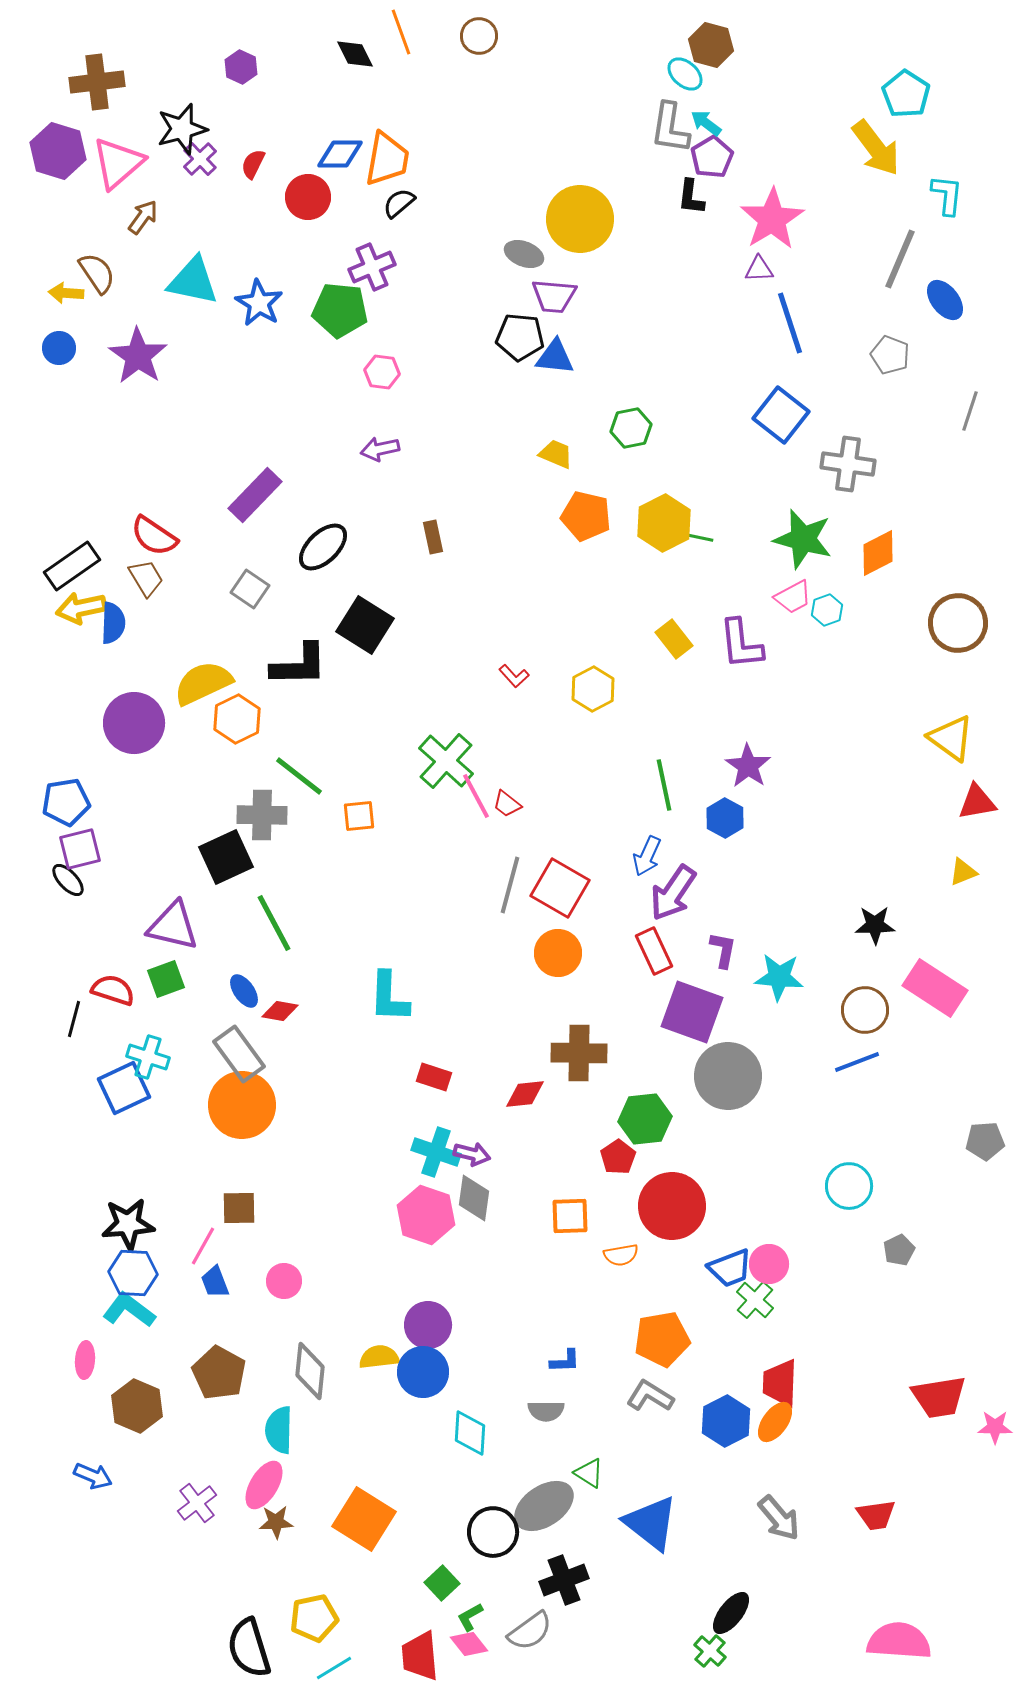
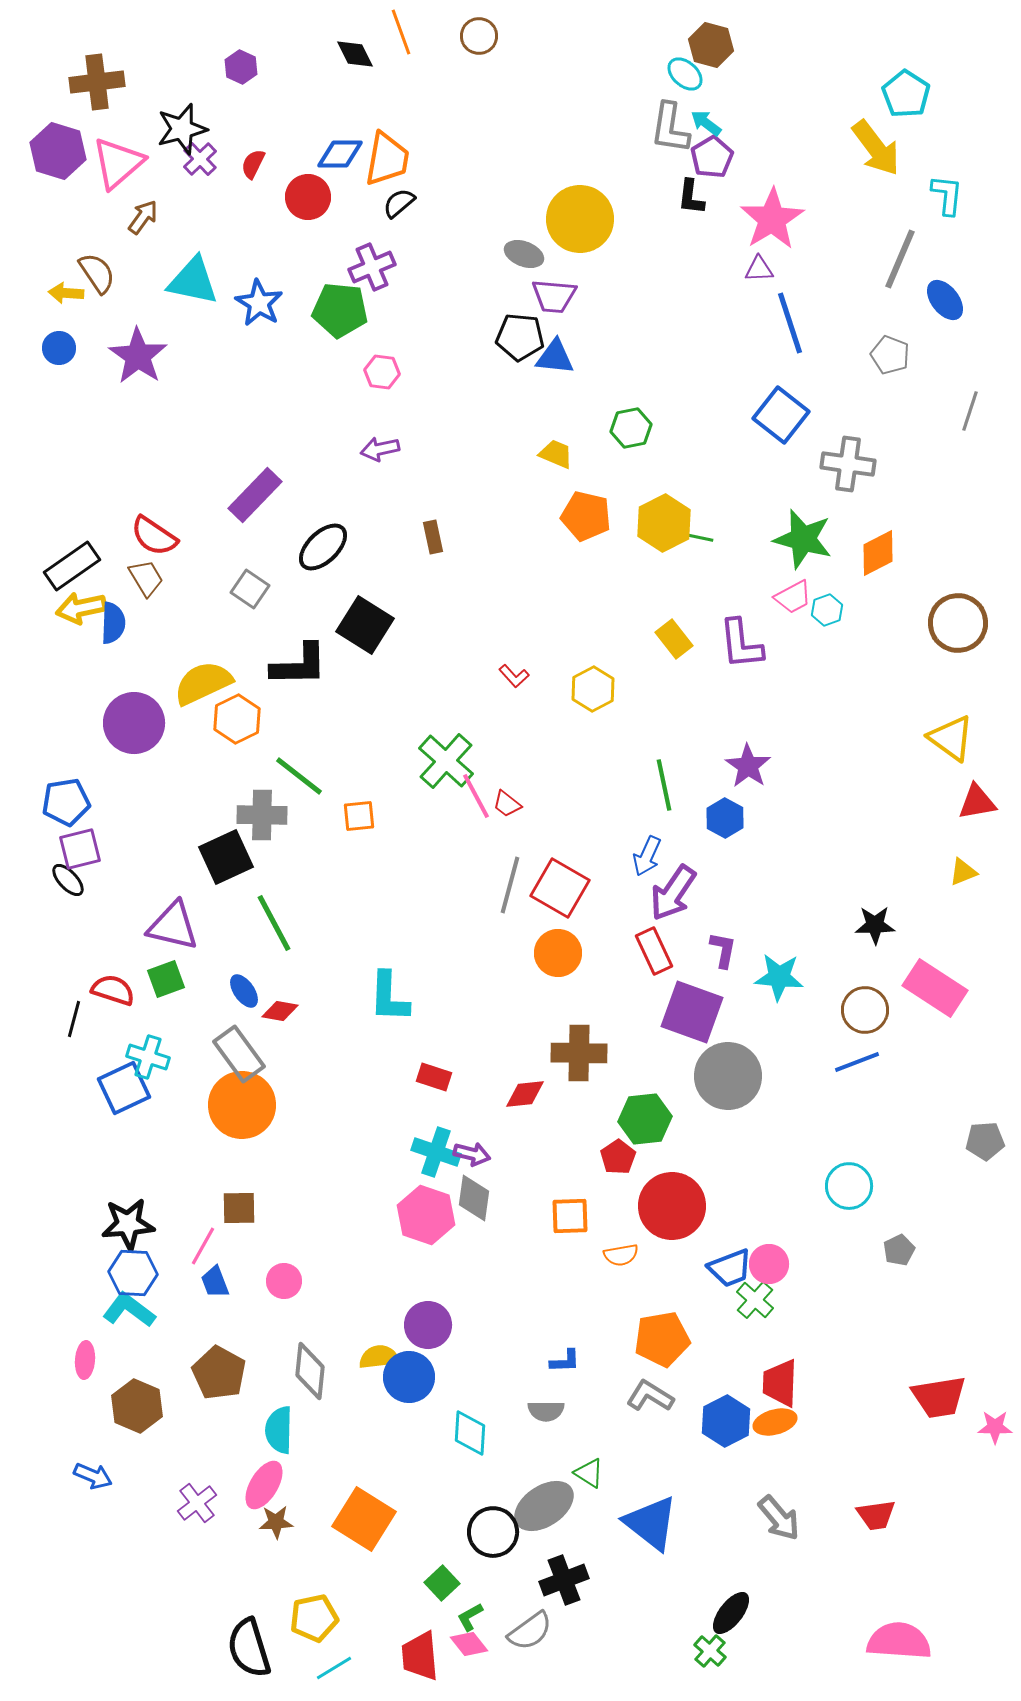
blue circle at (423, 1372): moved 14 px left, 5 px down
orange ellipse at (775, 1422): rotated 39 degrees clockwise
